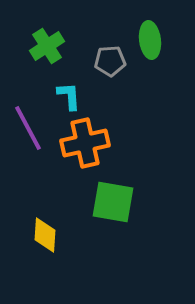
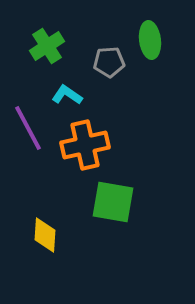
gray pentagon: moved 1 px left, 1 px down
cyan L-shape: moved 2 px left, 1 px up; rotated 52 degrees counterclockwise
orange cross: moved 2 px down
